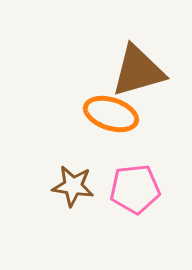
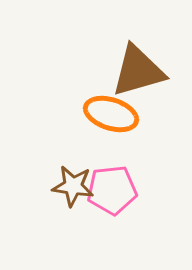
pink pentagon: moved 23 px left, 1 px down
